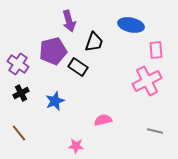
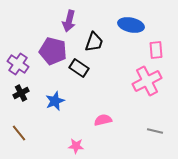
purple arrow: rotated 30 degrees clockwise
purple pentagon: rotated 28 degrees clockwise
black rectangle: moved 1 px right, 1 px down
